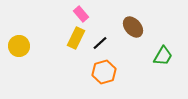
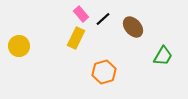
black line: moved 3 px right, 24 px up
